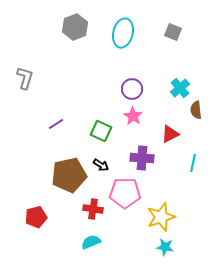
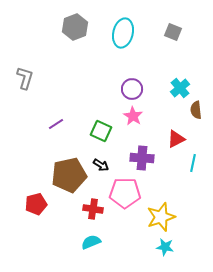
red triangle: moved 6 px right, 5 px down
red pentagon: moved 13 px up
